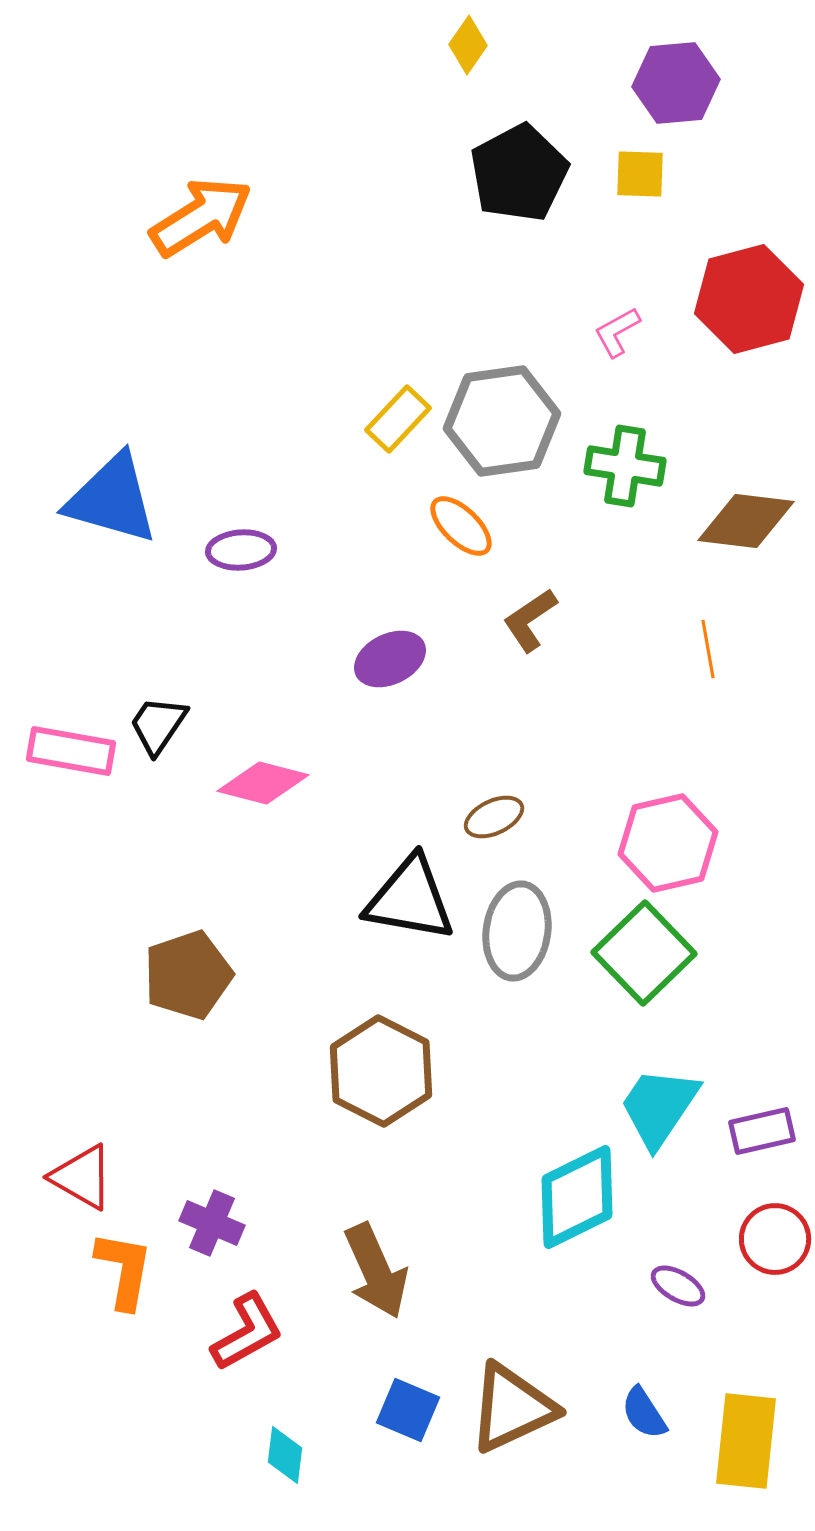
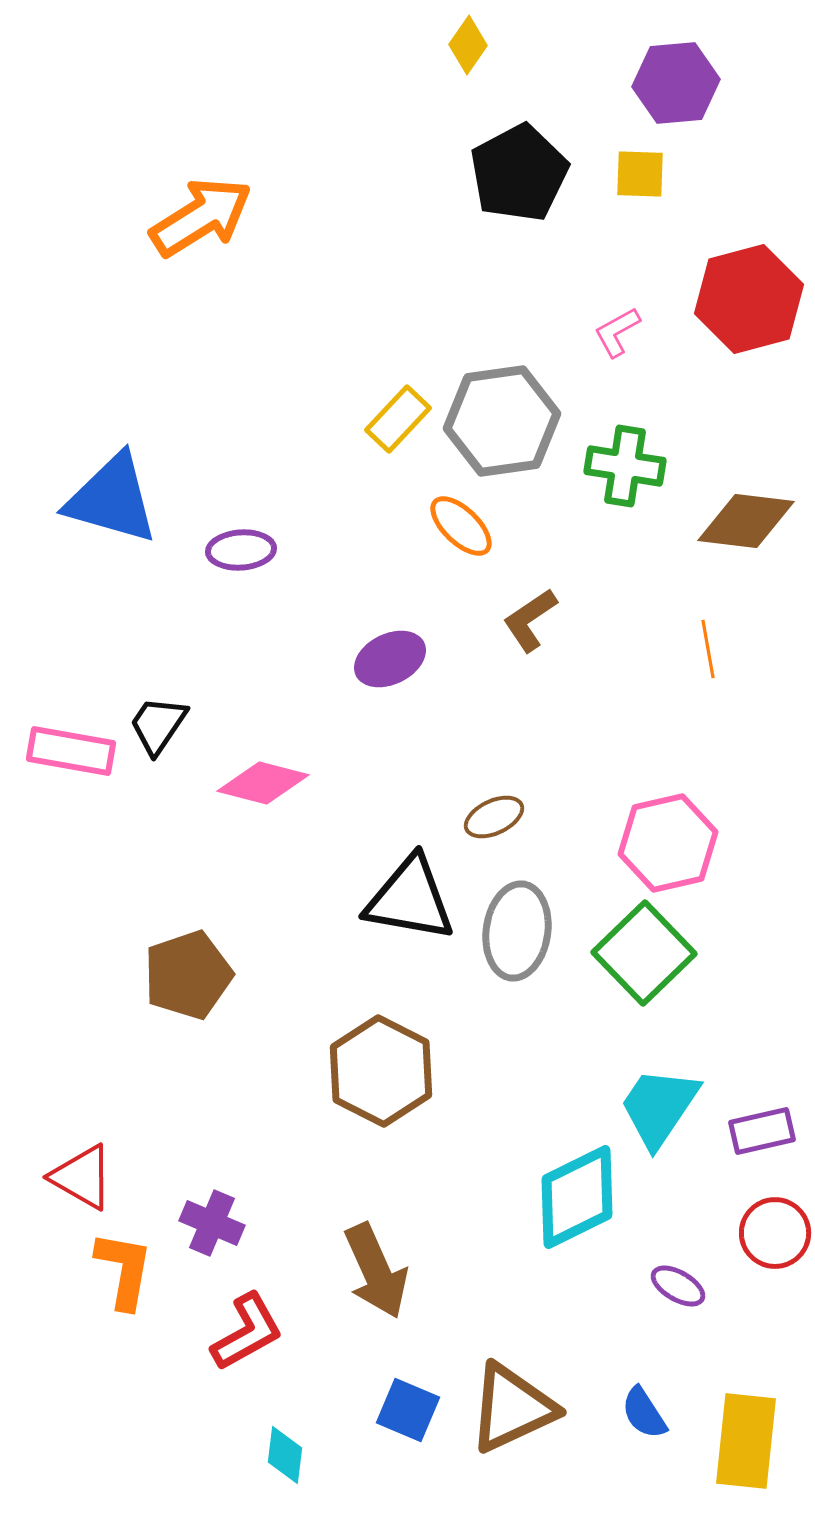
red circle at (775, 1239): moved 6 px up
